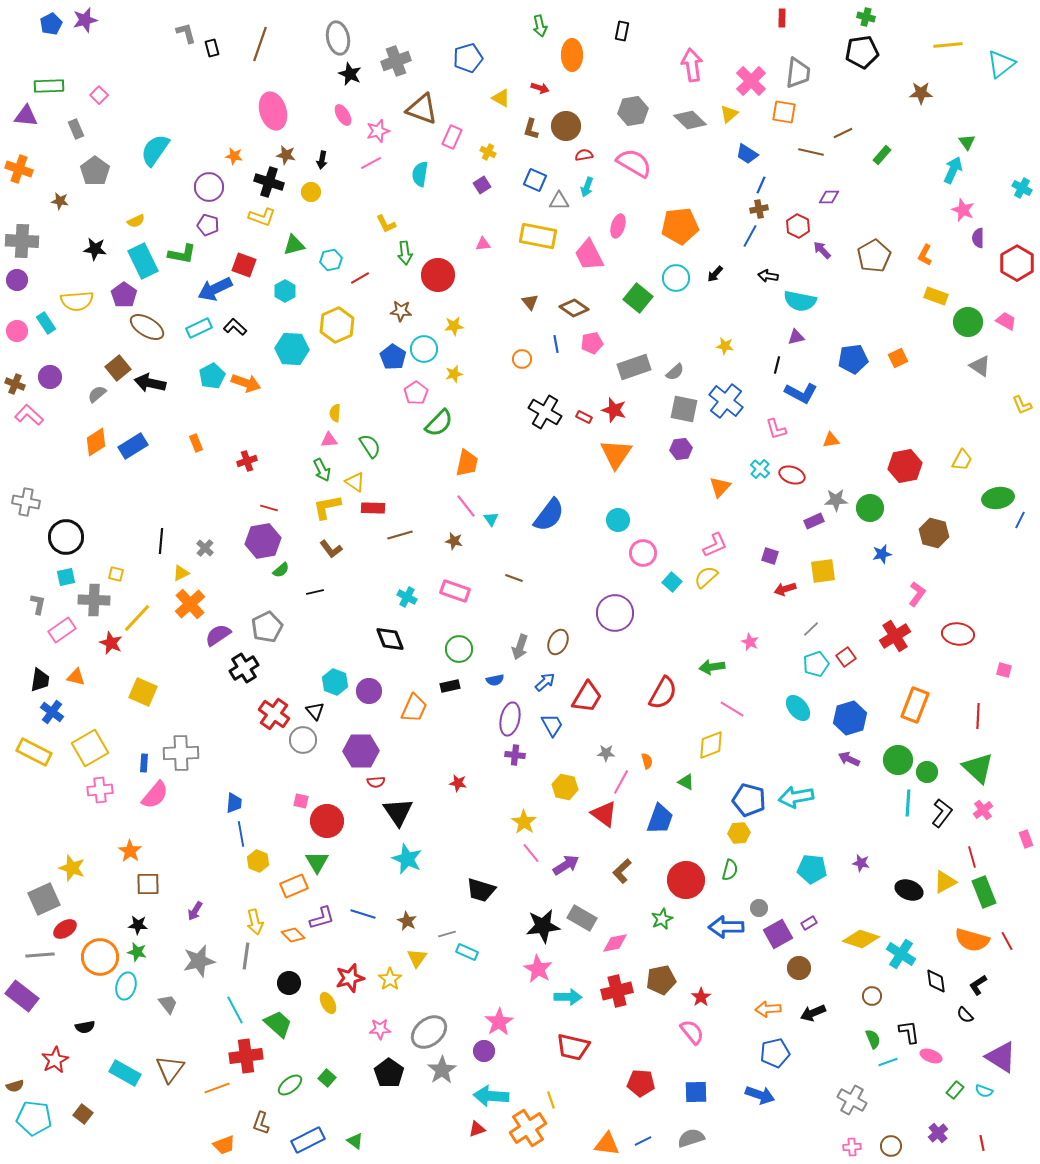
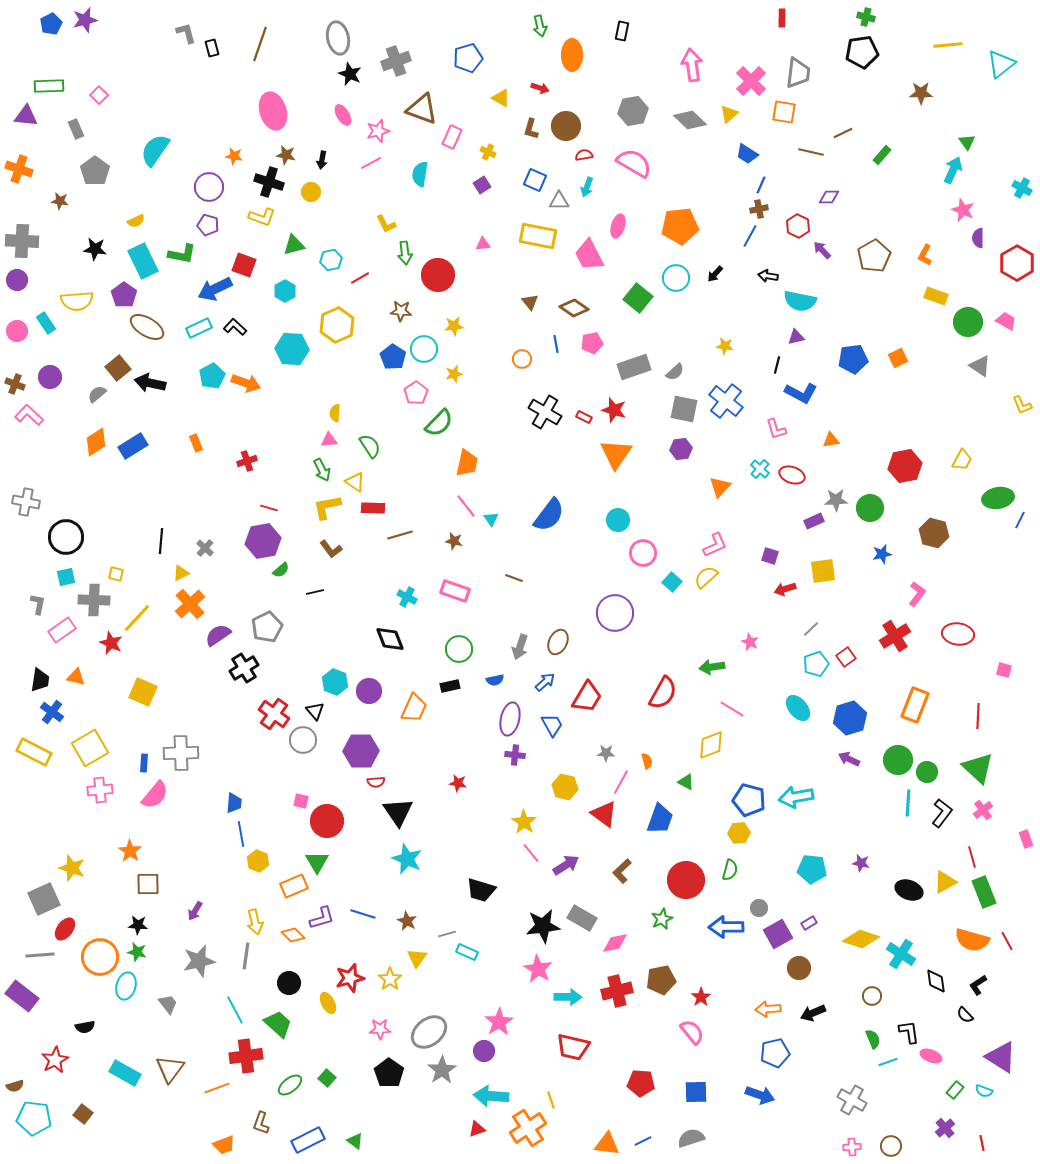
red ellipse at (65, 929): rotated 20 degrees counterclockwise
purple cross at (938, 1133): moved 7 px right, 5 px up
